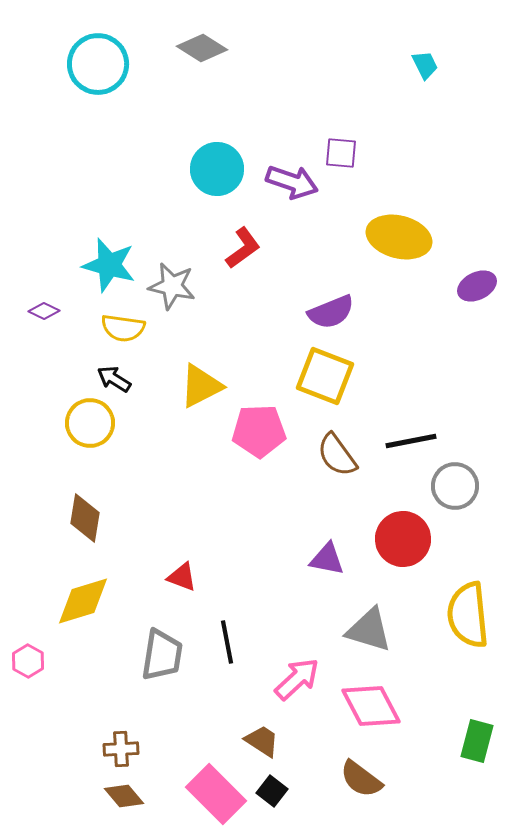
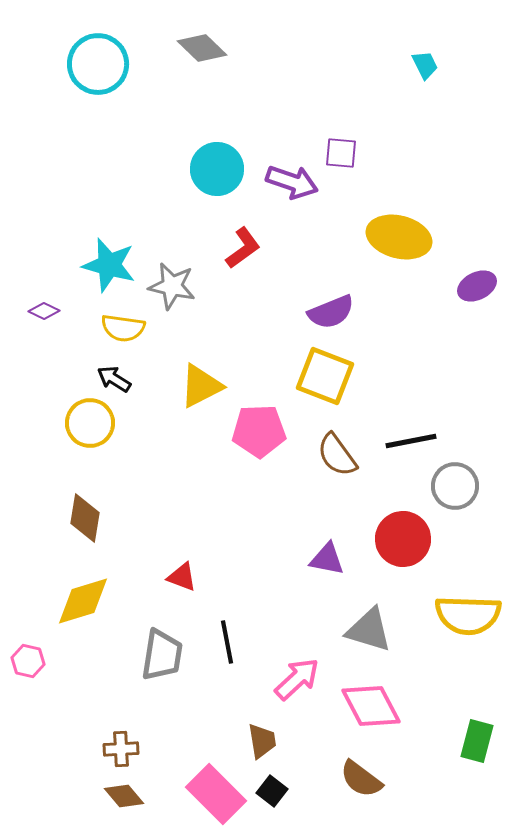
gray diamond at (202, 48): rotated 12 degrees clockwise
yellow semicircle at (468, 615): rotated 82 degrees counterclockwise
pink hexagon at (28, 661): rotated 16 degrees counterclockwise
brown trapezoid at (262, 741): rotated 48 degrees clockwise
